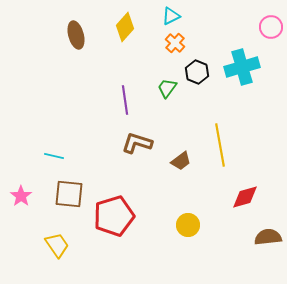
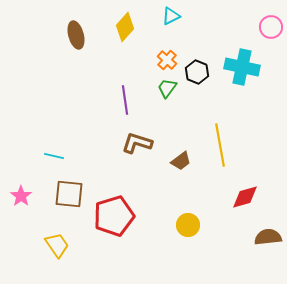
orange cross: moved 8 px left, 17 px down
cyan cross: rotated 28 degrees clockwise
